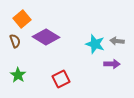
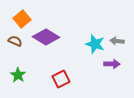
brown semicircle: rotated 48 degrees counterclockwise
